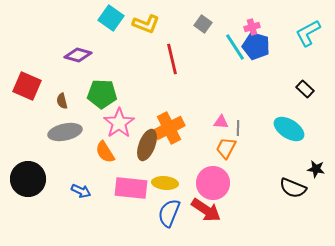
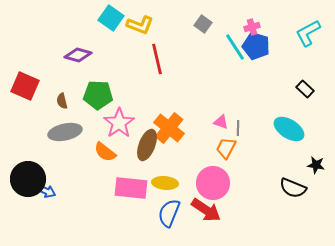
yellow L-shape: moved 6 px left, 1 px down
red line: moved 15 px left
red square: moved 2 px left
green pentagon: moved 4 px left, 1 px down
pink triangle: rotated 14 degrees clockwise
orange cross: rotated 24 degrees counterclockwise
orange semicircle: rotated 20 degrees counterclockwise
black star: moved 4 px up
blue arrow: moved 35 px left
